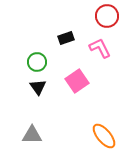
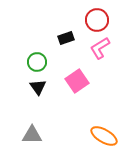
red circle: moved 10 px left, 4 px down
pink L-shape: rotated 95 degrees counterclockwise
orange ellipse: rotated 20 degrees counterclockwise
